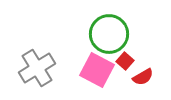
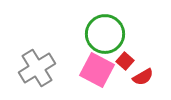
green circle: moved 4 px left
